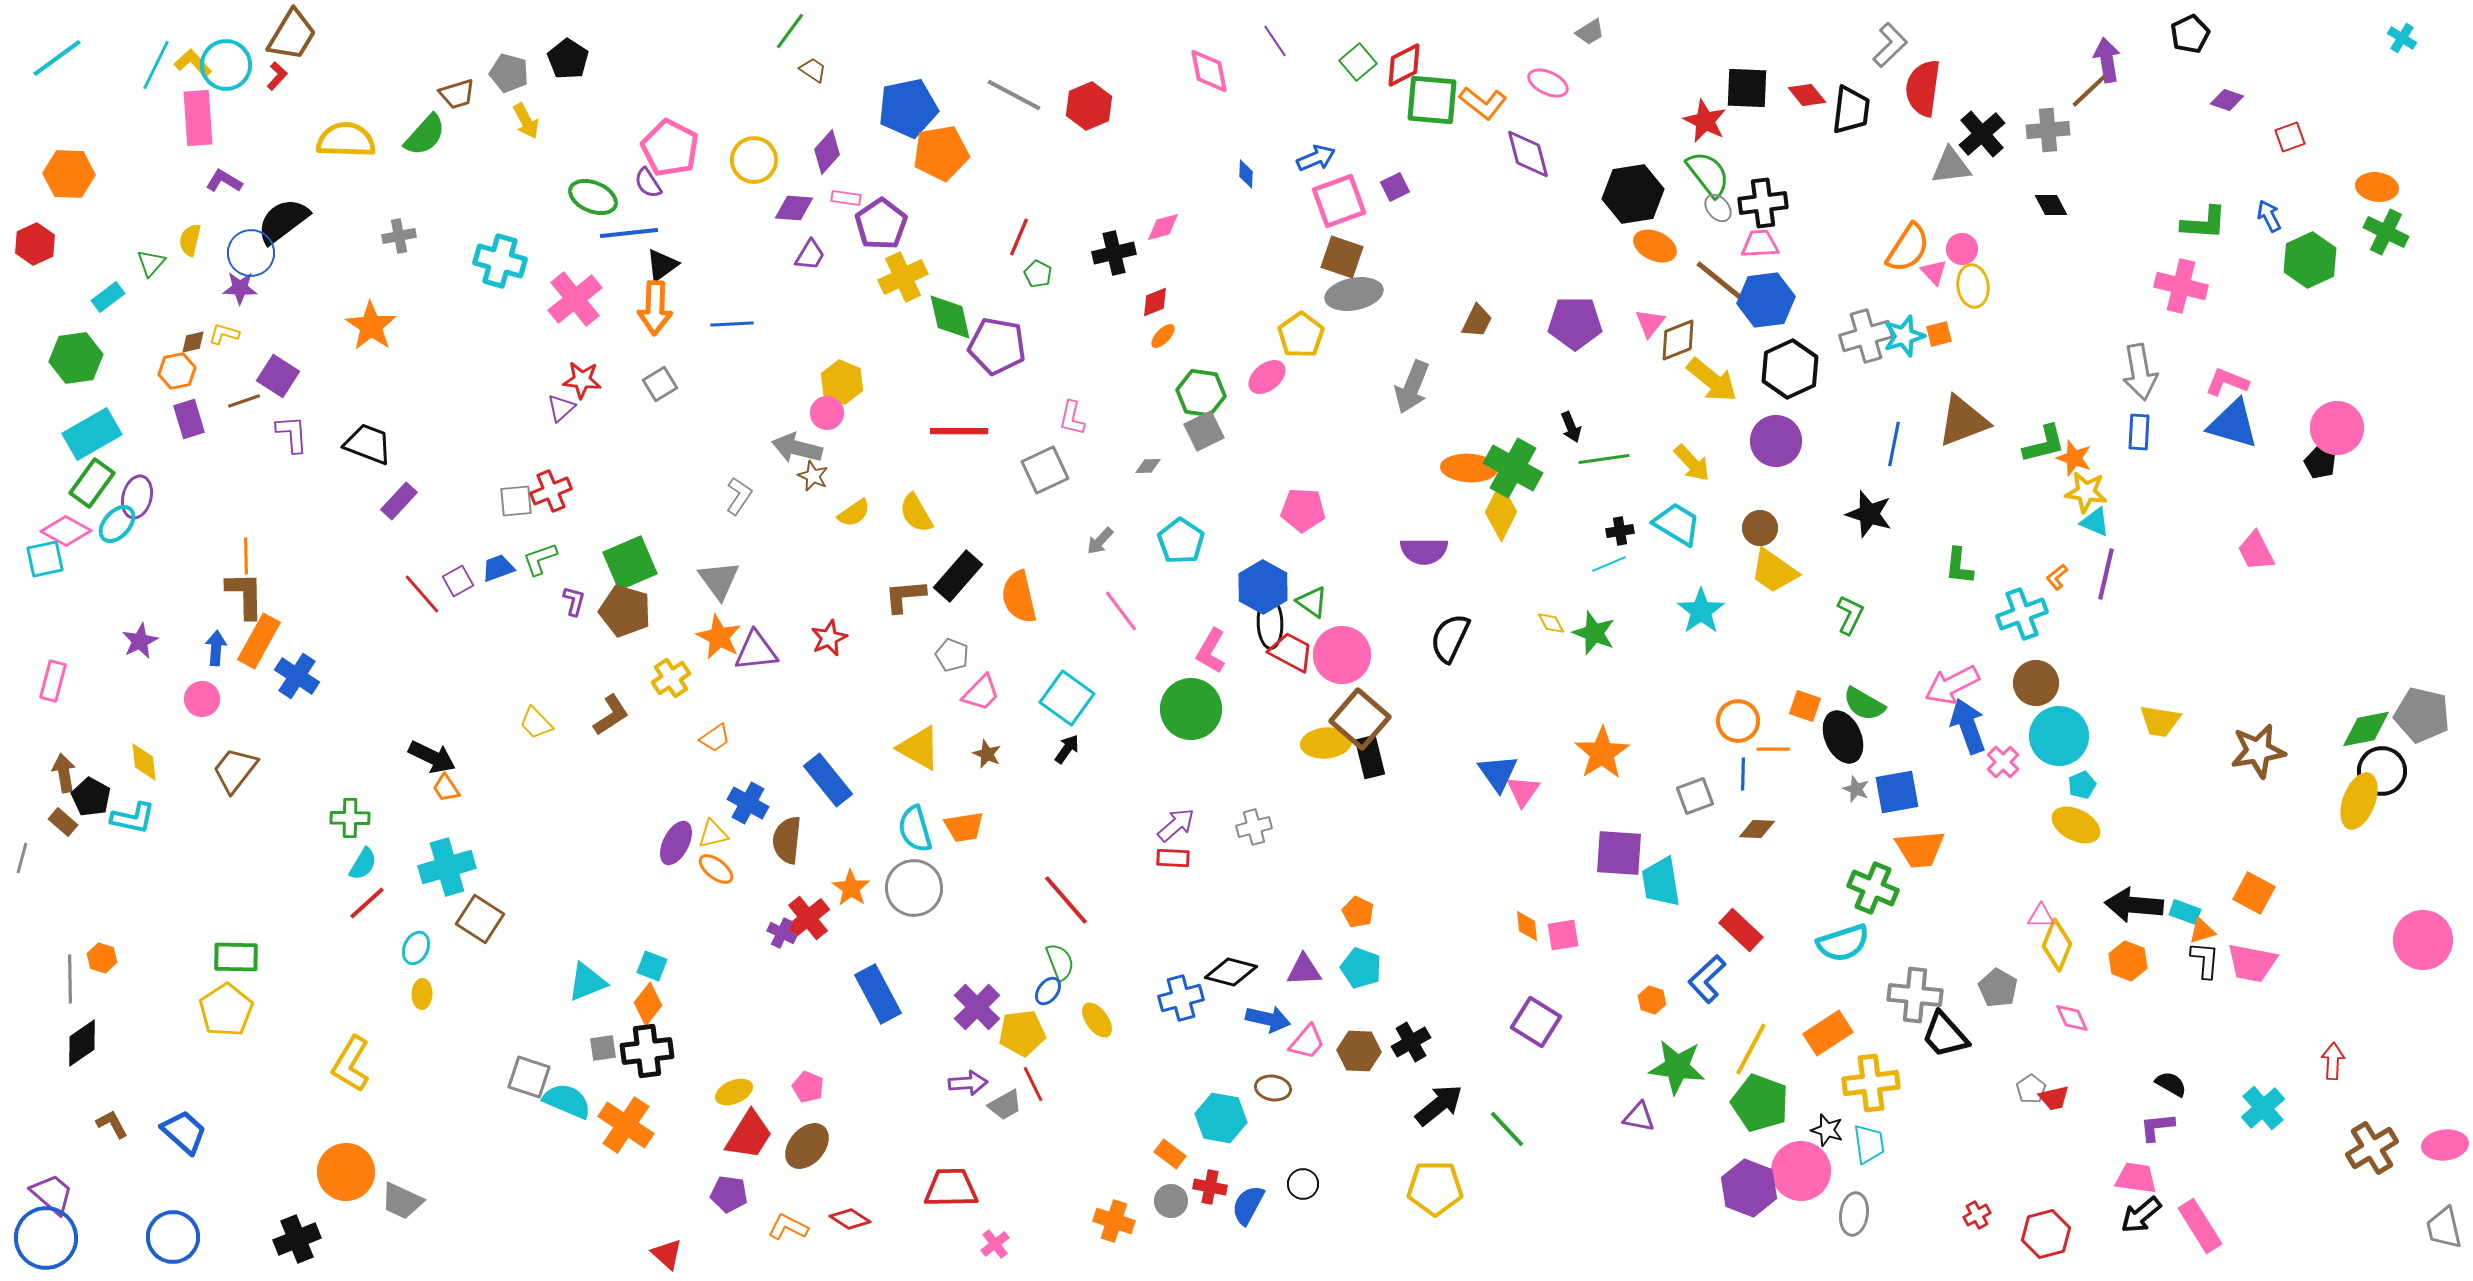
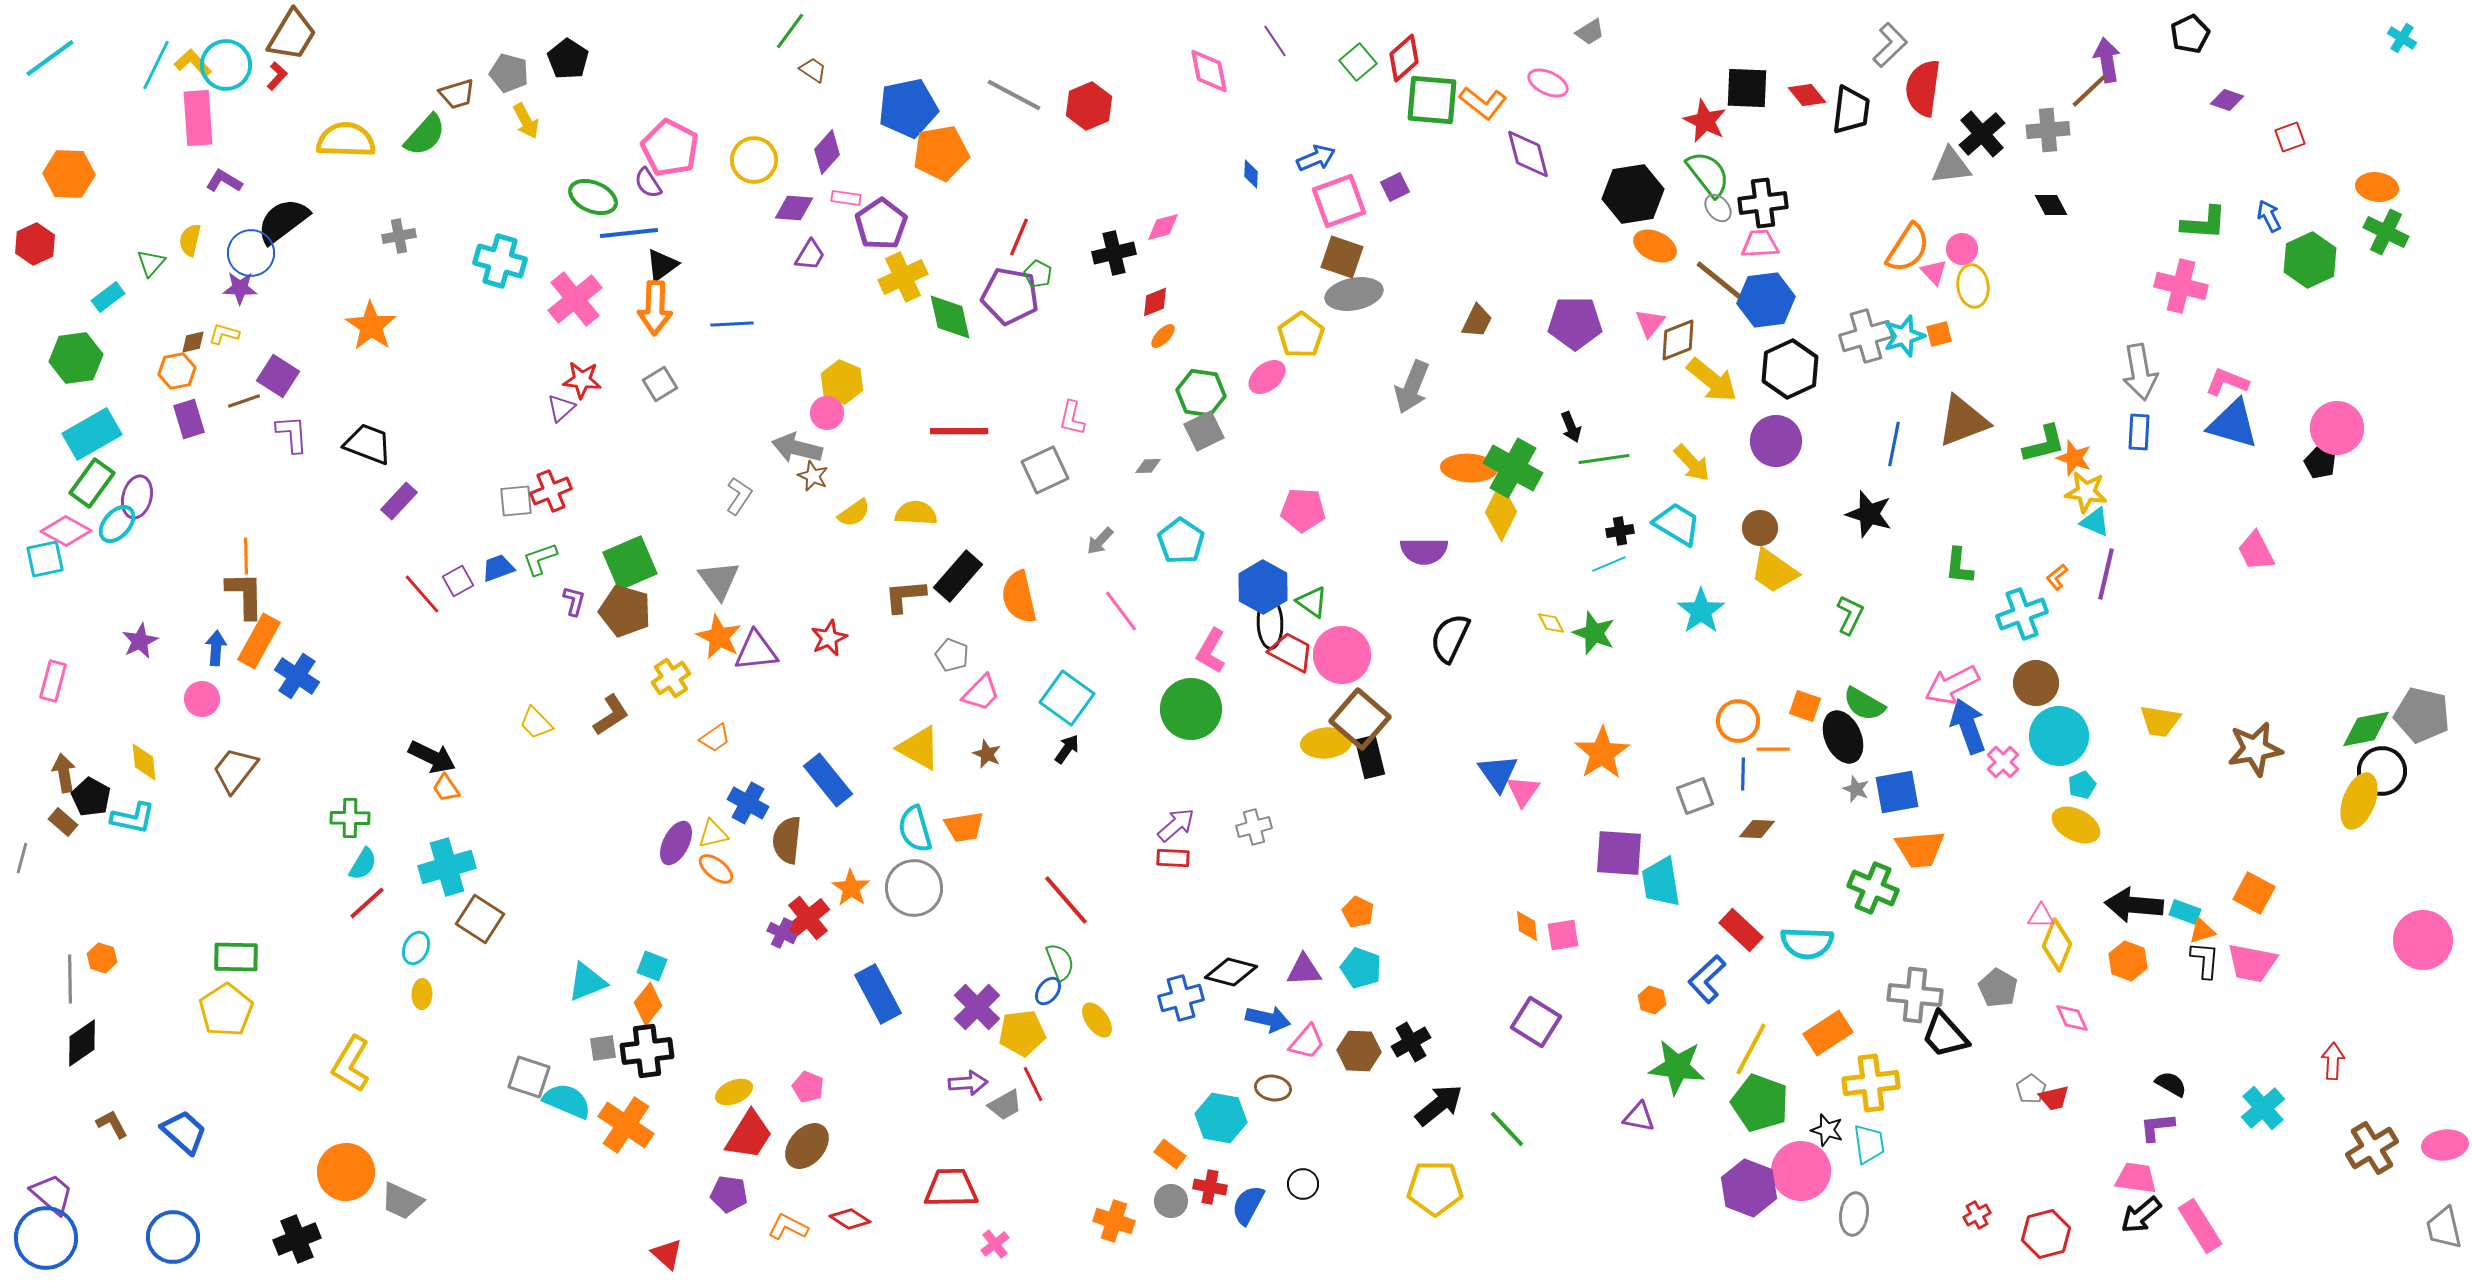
cyan line at (57, 58): moved 7 px left
red diamond at (1404, 65): moved 7 px up; rotated 15 degrees counterclockwise
blue diamond at (1246, 174): moved 5 px right
purple pentagon at (997, 346): moved 13 px right, 50 px up
yellow semicircle at (916, 513): rotated 123 degrees clockwise
brown star at (2258, 751): moved 3 px left, 2 px up
cyan semicircle at (1843, 943): moved 36 px left; rotated 20 degrees clockwise
